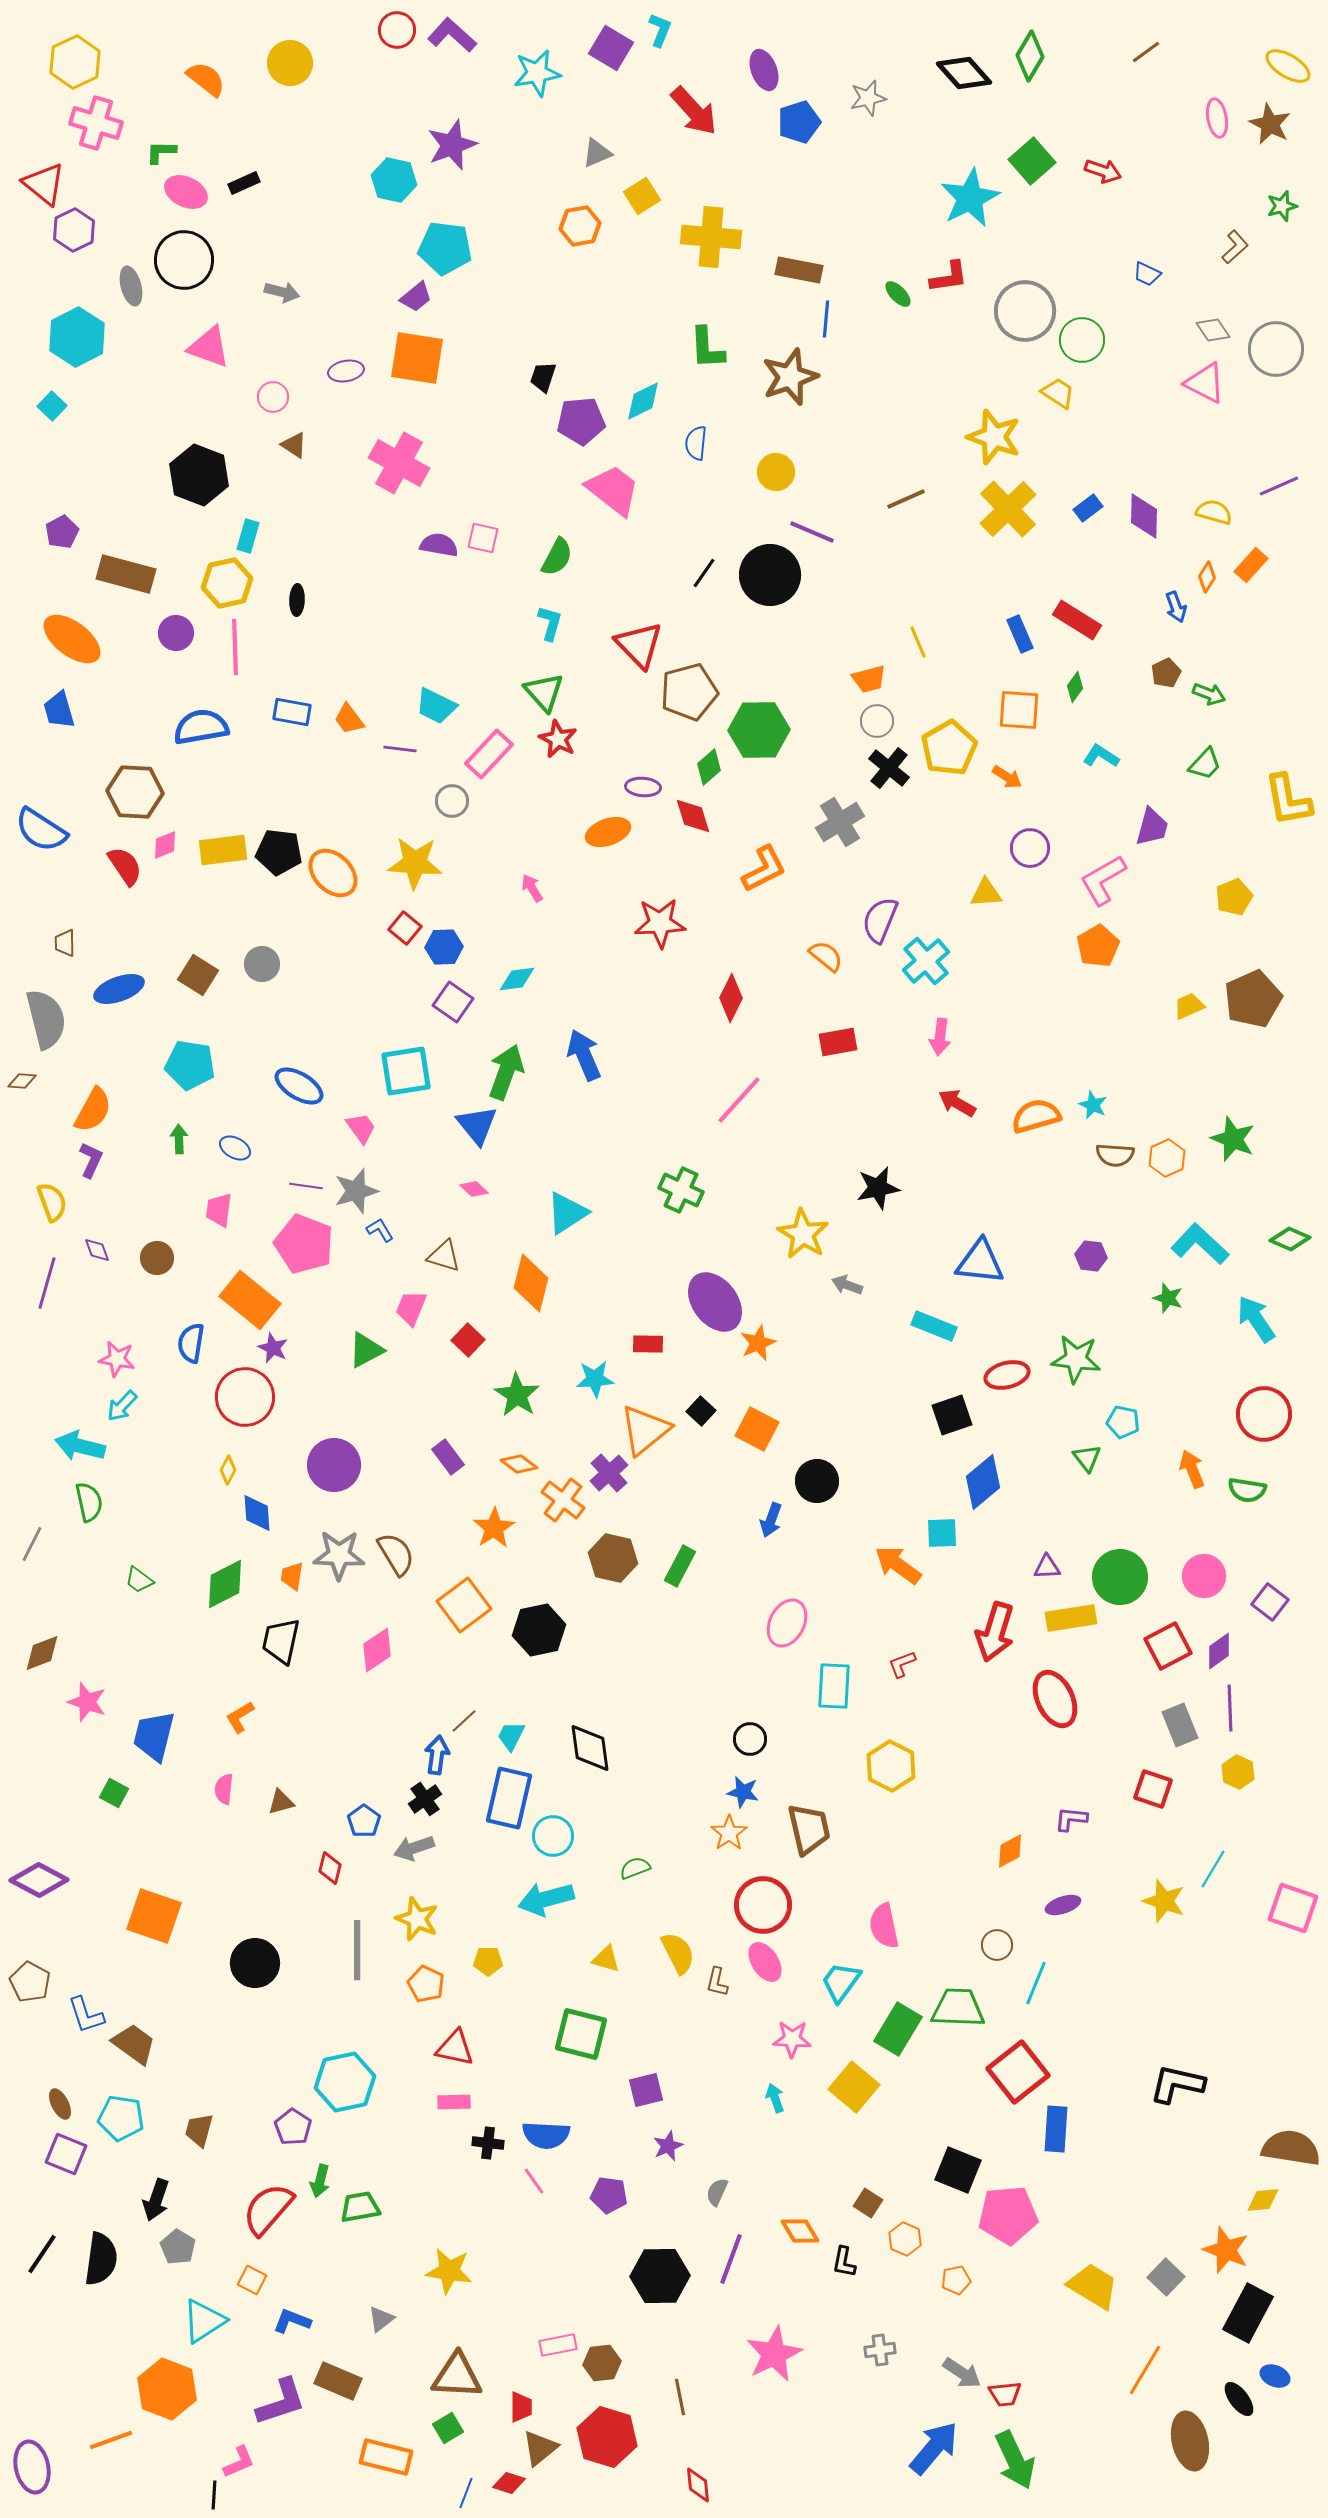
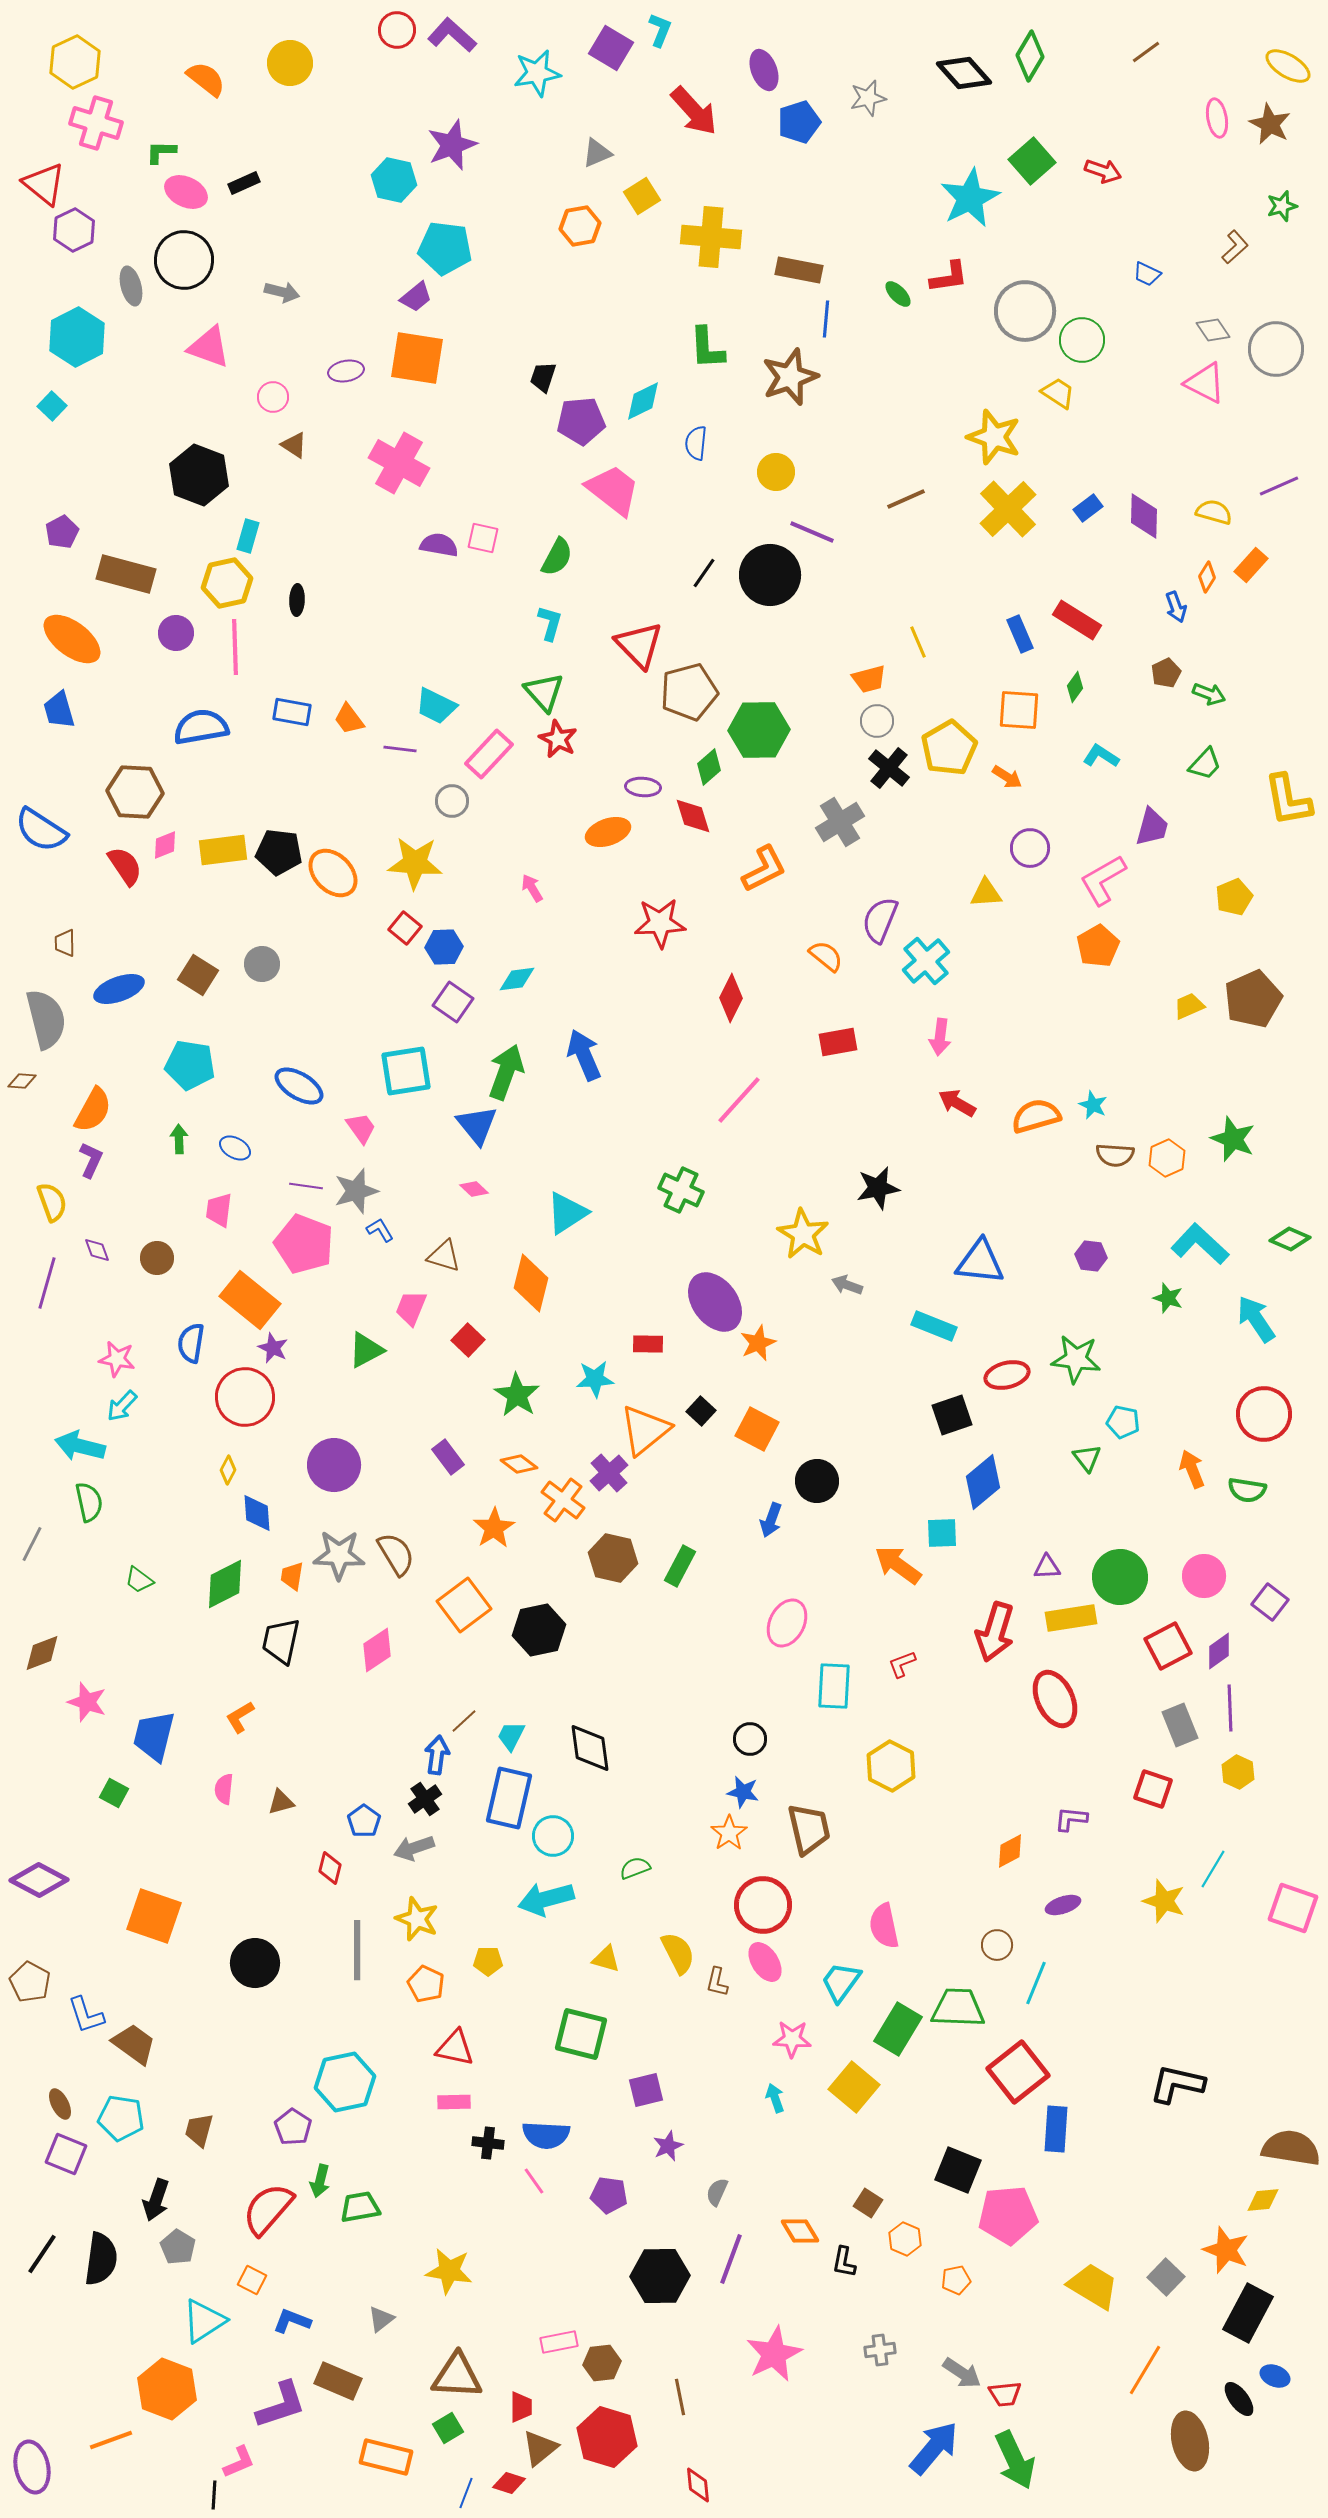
pink rectangle at (558, 2345): moved 1 px right, 3 px up
purple L-shape at (281, 2402): moved 3 px down
